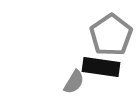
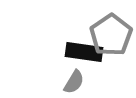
black rectangle: moved 17 px left, 15 px up
